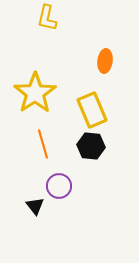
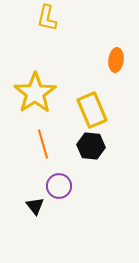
orange ellipse: moved 11 px right, 1 px up
